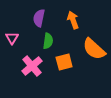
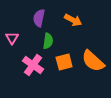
orange arrow: rotated 138 degrees clockwise
orange semicircle: moved 1 px left, 12 px down
pink cross: moved 1 px right, 1 px up; rotated 15 degrees counterclockwise
